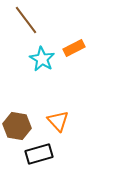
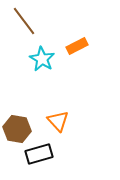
brown line: moved 2 px left, 1 px down
orange rectangle: moved 3 px right, 2 px up
brown hexagon: moved 3 px down
